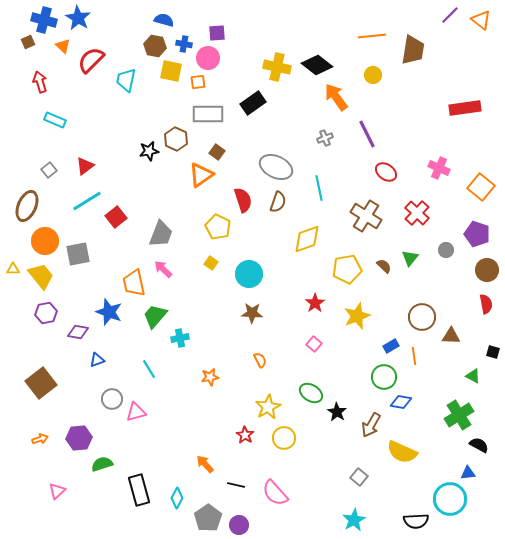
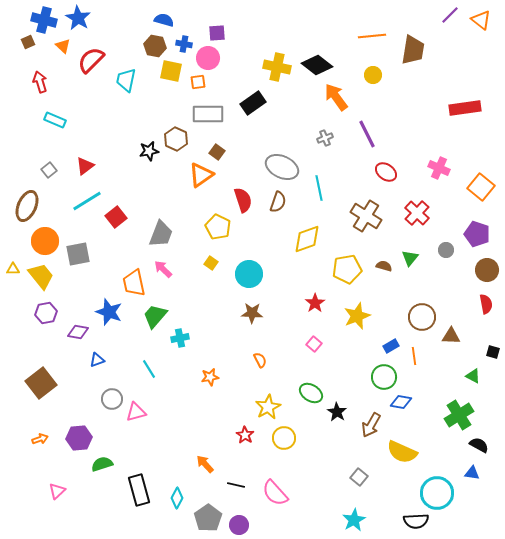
gray ellipse at (276, 167): moved 6 px right
brown semicircle at (384, 266): rotated 28 degrees counterclockwise
blue triangle at (468, 473): moved 4 px right; rotated 14 degrees clockwise
cyan circle at (450, 499): moved 13 px left, 6 px up
